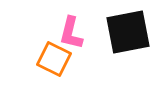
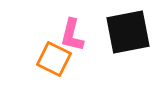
pink L-shape: moved 1 px right, 2 px down
